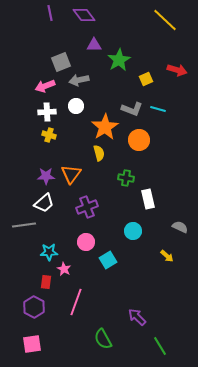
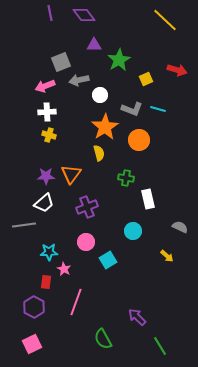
white circle: moved 24 px right, 11 px up
pink square: rotated 18 degrees counterclockwise
